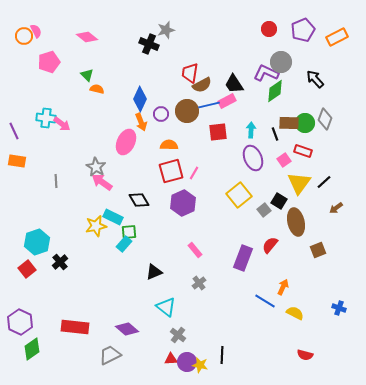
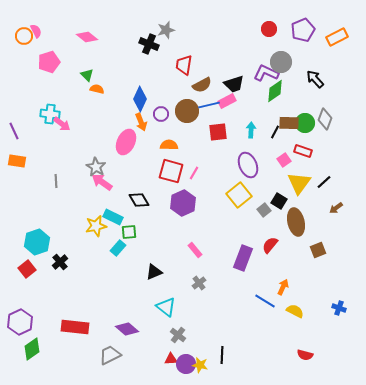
red trapezoid at (190, 73): moved 6 px left, 8 px up
black trapezoid at (234, 84): rotated 75 degrees counterclockwise
cyan cross at (46, 118): moved 4 px right, 4 px up
black line at (275, 134): moved 2 px up; rotated 48 degrees clockwise
purple ellipse at (253, 158): moved 5 px left, 7 px down
red square at (171, 171): rotated 30 degrees clockwise
cyan rectangle at (124, 244): moved 6 px left, 4 px down
yellow semicircle at (295, 313): moved 2 px up
purple hexagon at (20, 322): rotated 10 degrees clockwise
purple circle at (187, 362): moved 1 px left, 2 px down
